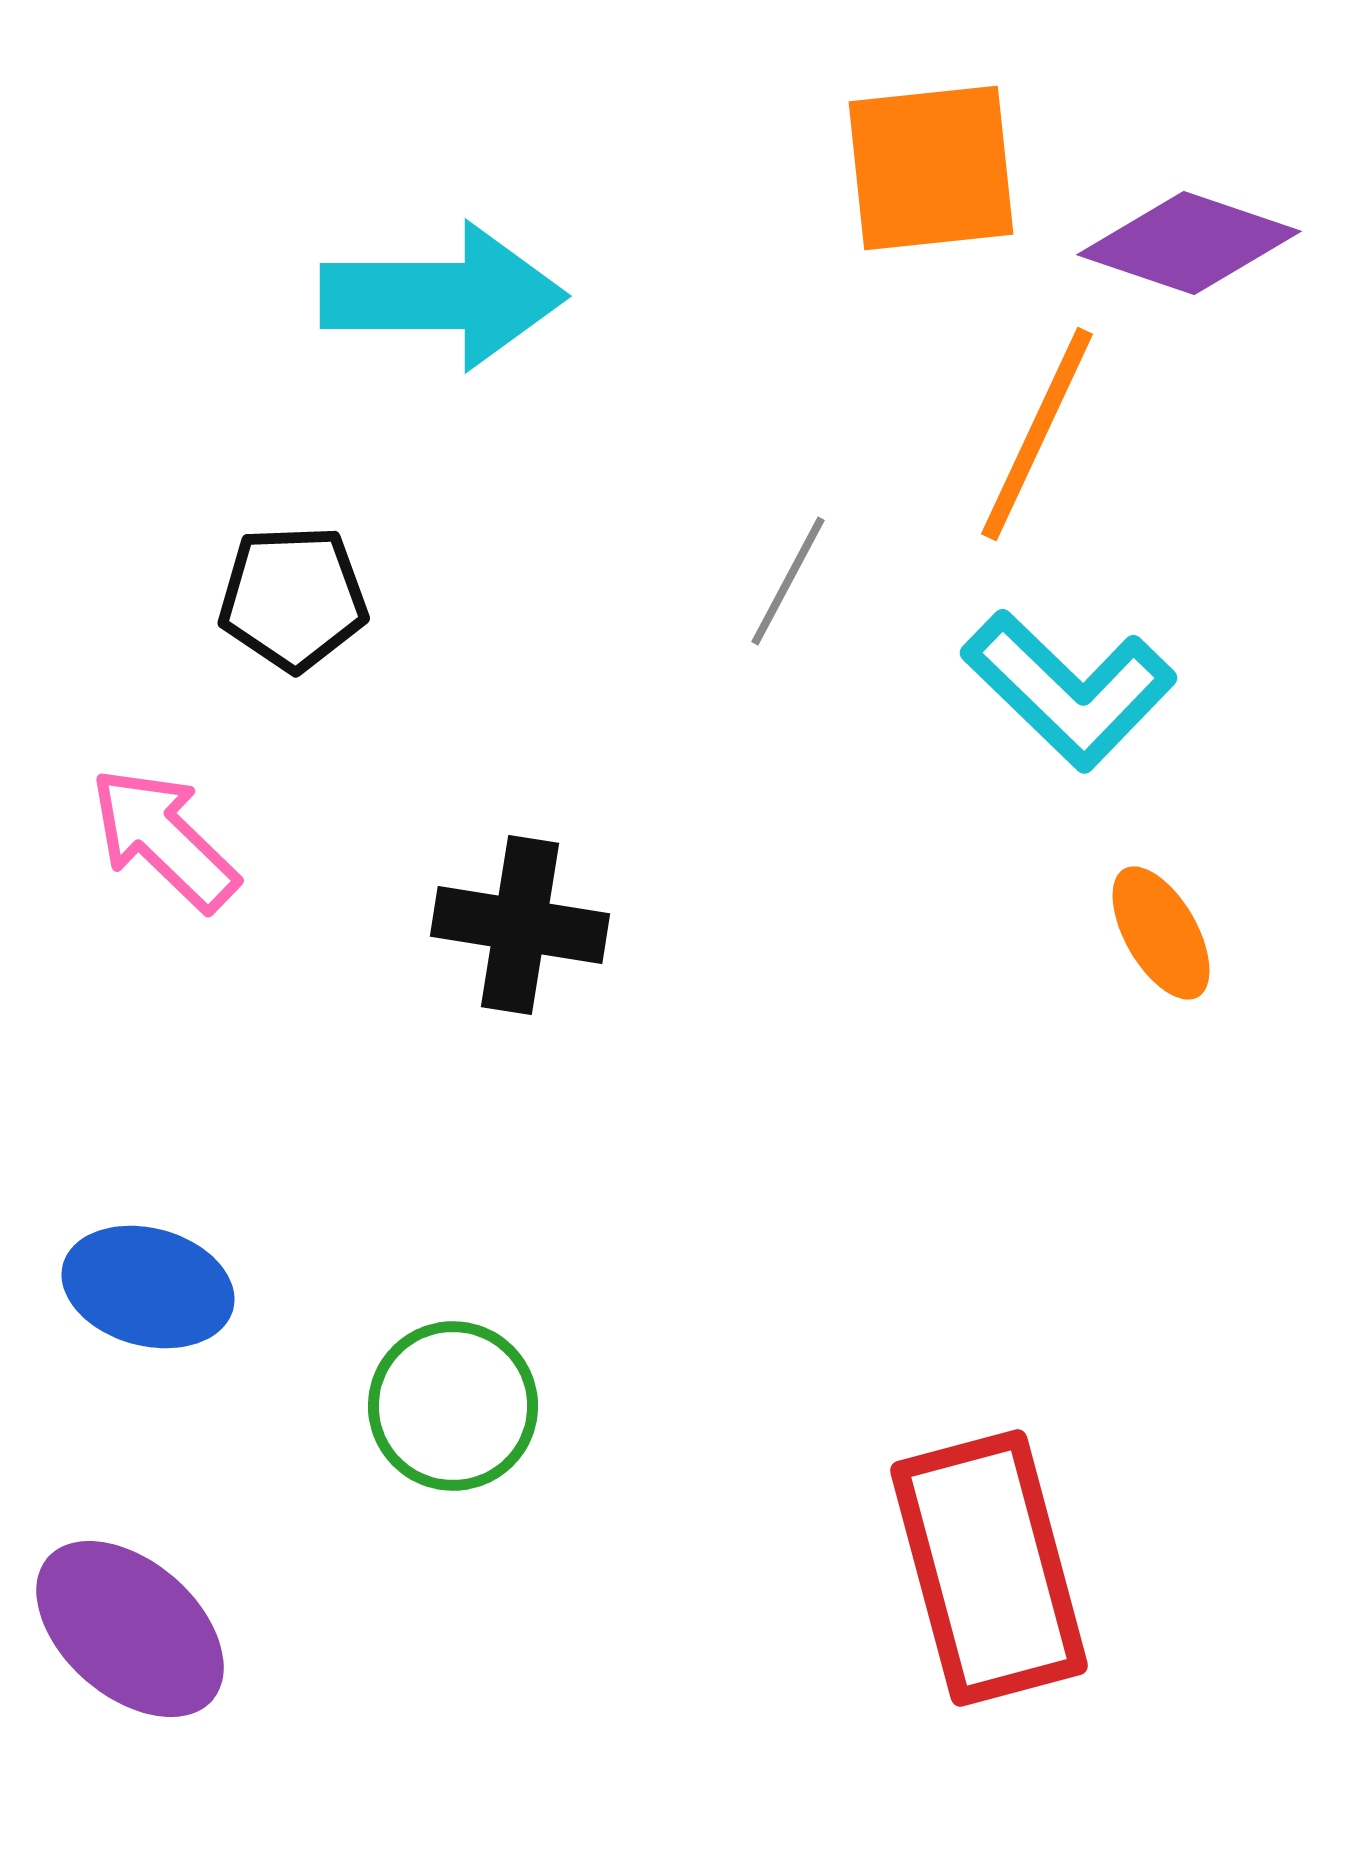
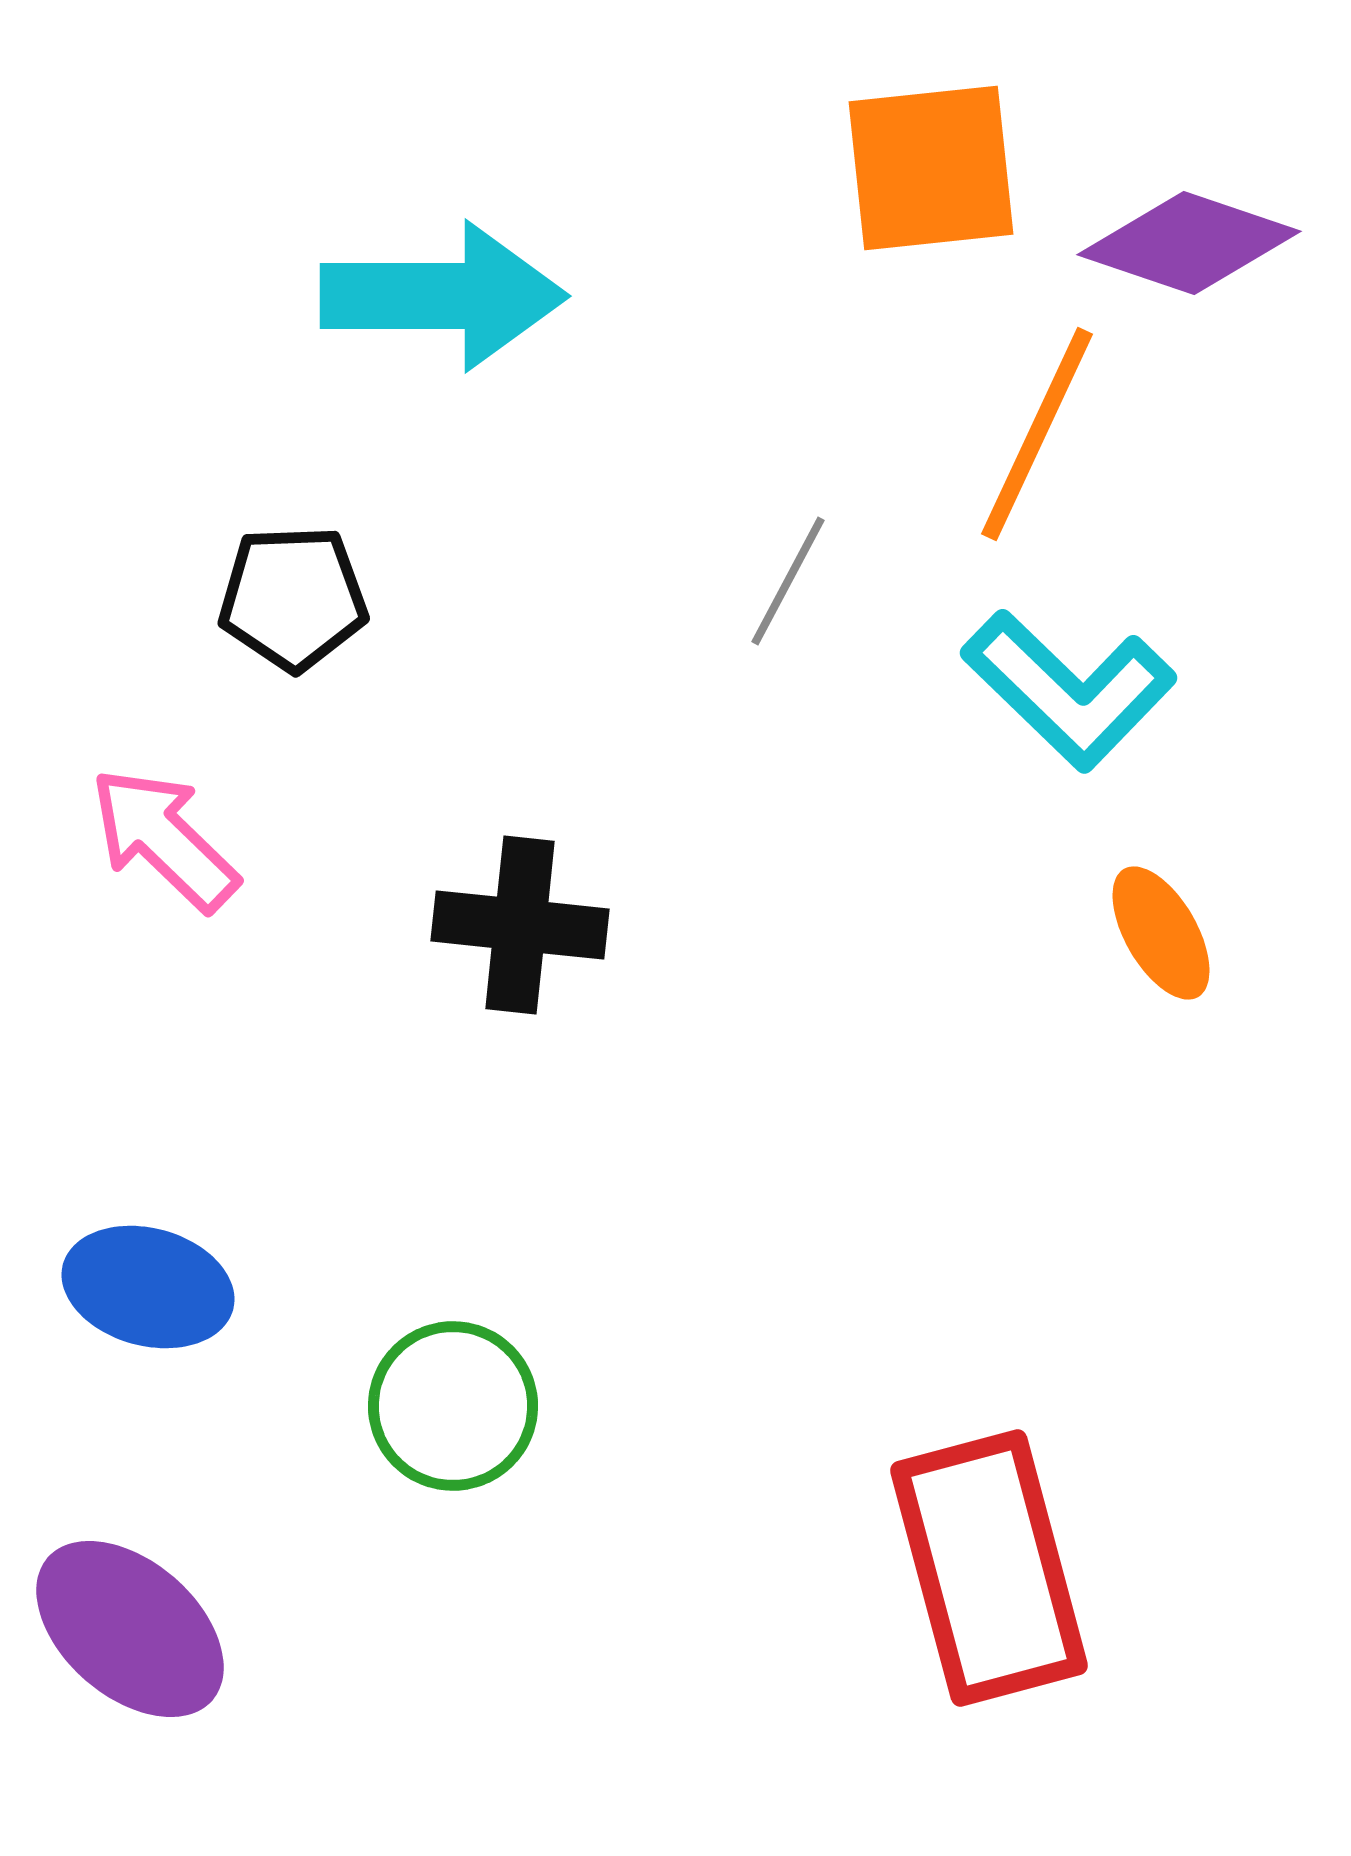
black cross: rotated 3 degrees counterclockwise
